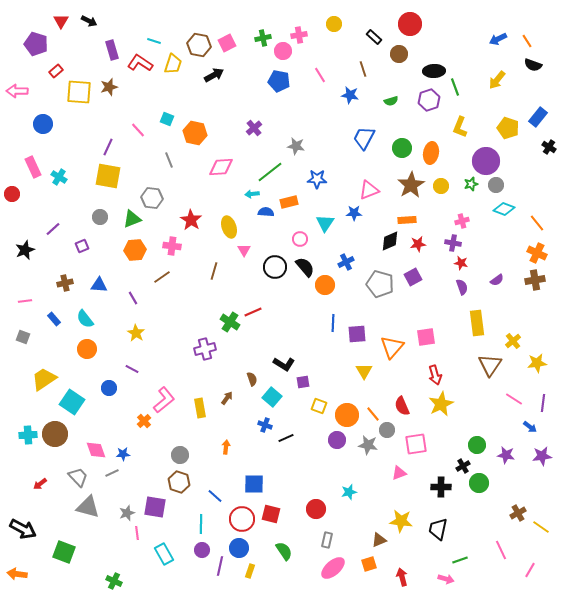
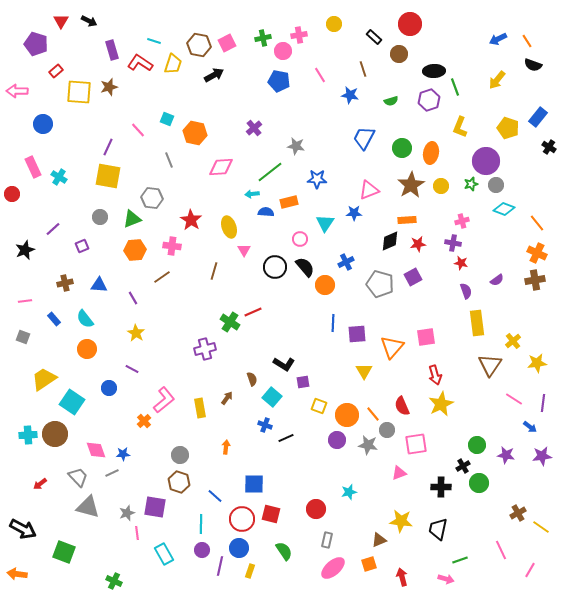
purple semicircle at (462, 287): moved 4 px right, 4 px down
